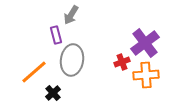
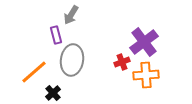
purple cross: moved 1 px left, 1 px up
